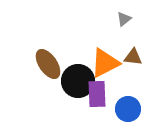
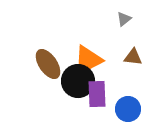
orange triangle: moved 17 px left, 3 px up
